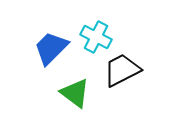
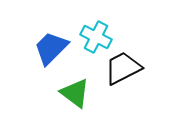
black trapezoid: moved 1 px right, 2 px up
